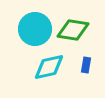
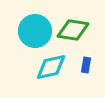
cyan circle: moved 2 px down
cyan diamond: moved 2 px right
